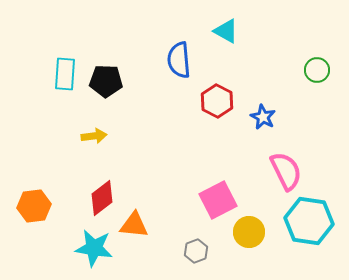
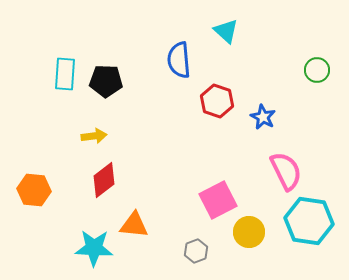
cyan triangle: rotated 12 degrees clockwise
red hexagon: rotated 8 degrees counterclockwise
red diamond: moved 2 px right, 18 px up
orange hexagon: moved 16 px up; rotated 12 degrees clockwise
cyan star: rotated 6 degrees counterclockwise
